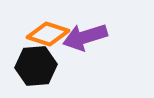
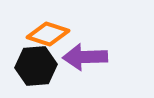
purple arrow: moved 20 px down; rotated 15 degrees clockwise
